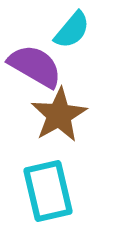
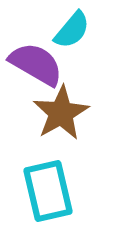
purple semicircle: moved 1 px right, 2 px up
brown star: moved 2 px right, 2 px up
